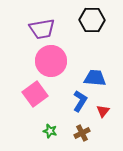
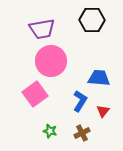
blue trapezoid: moved 4 px right
